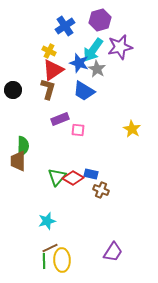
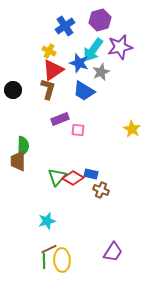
gray star: moved 4 px right, 3 px down; rotated 18 degrees clockwise
brown line: moved 1 px left, 1 px down
